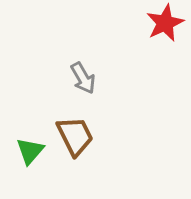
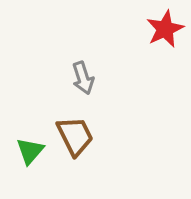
red star: moved 6 px down
gray arrow: rotated 12 degrees clockwise
